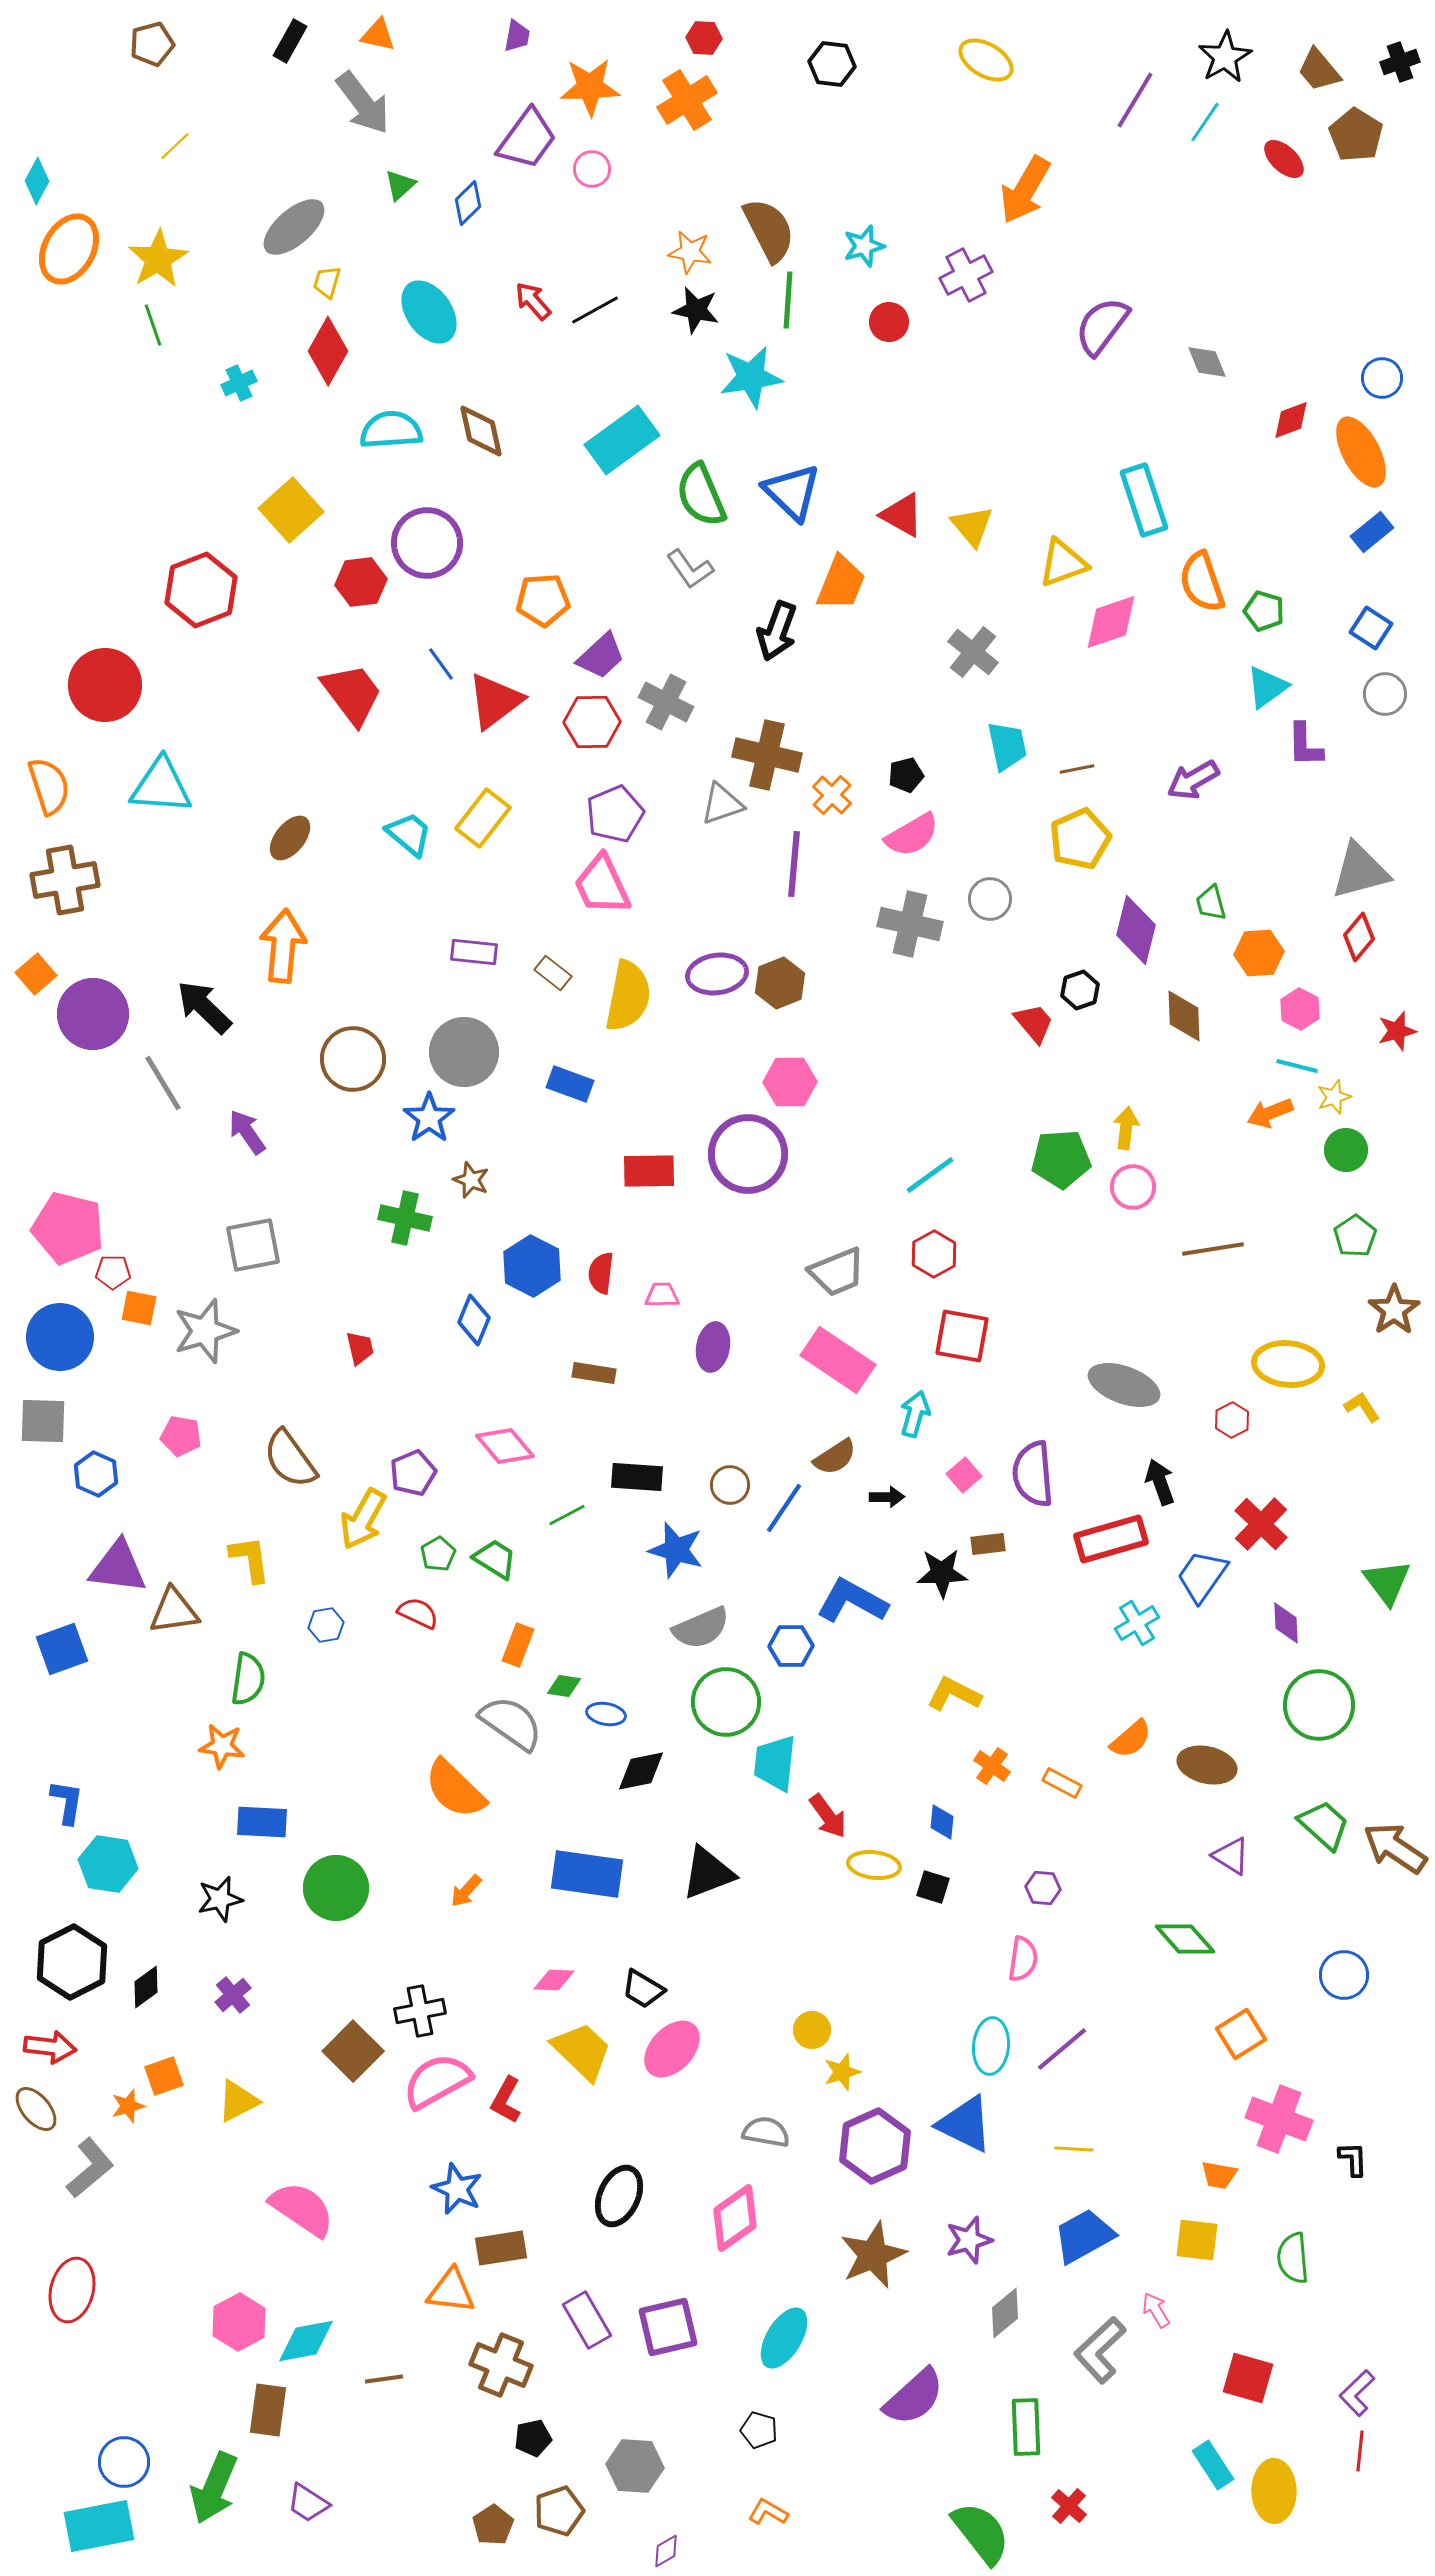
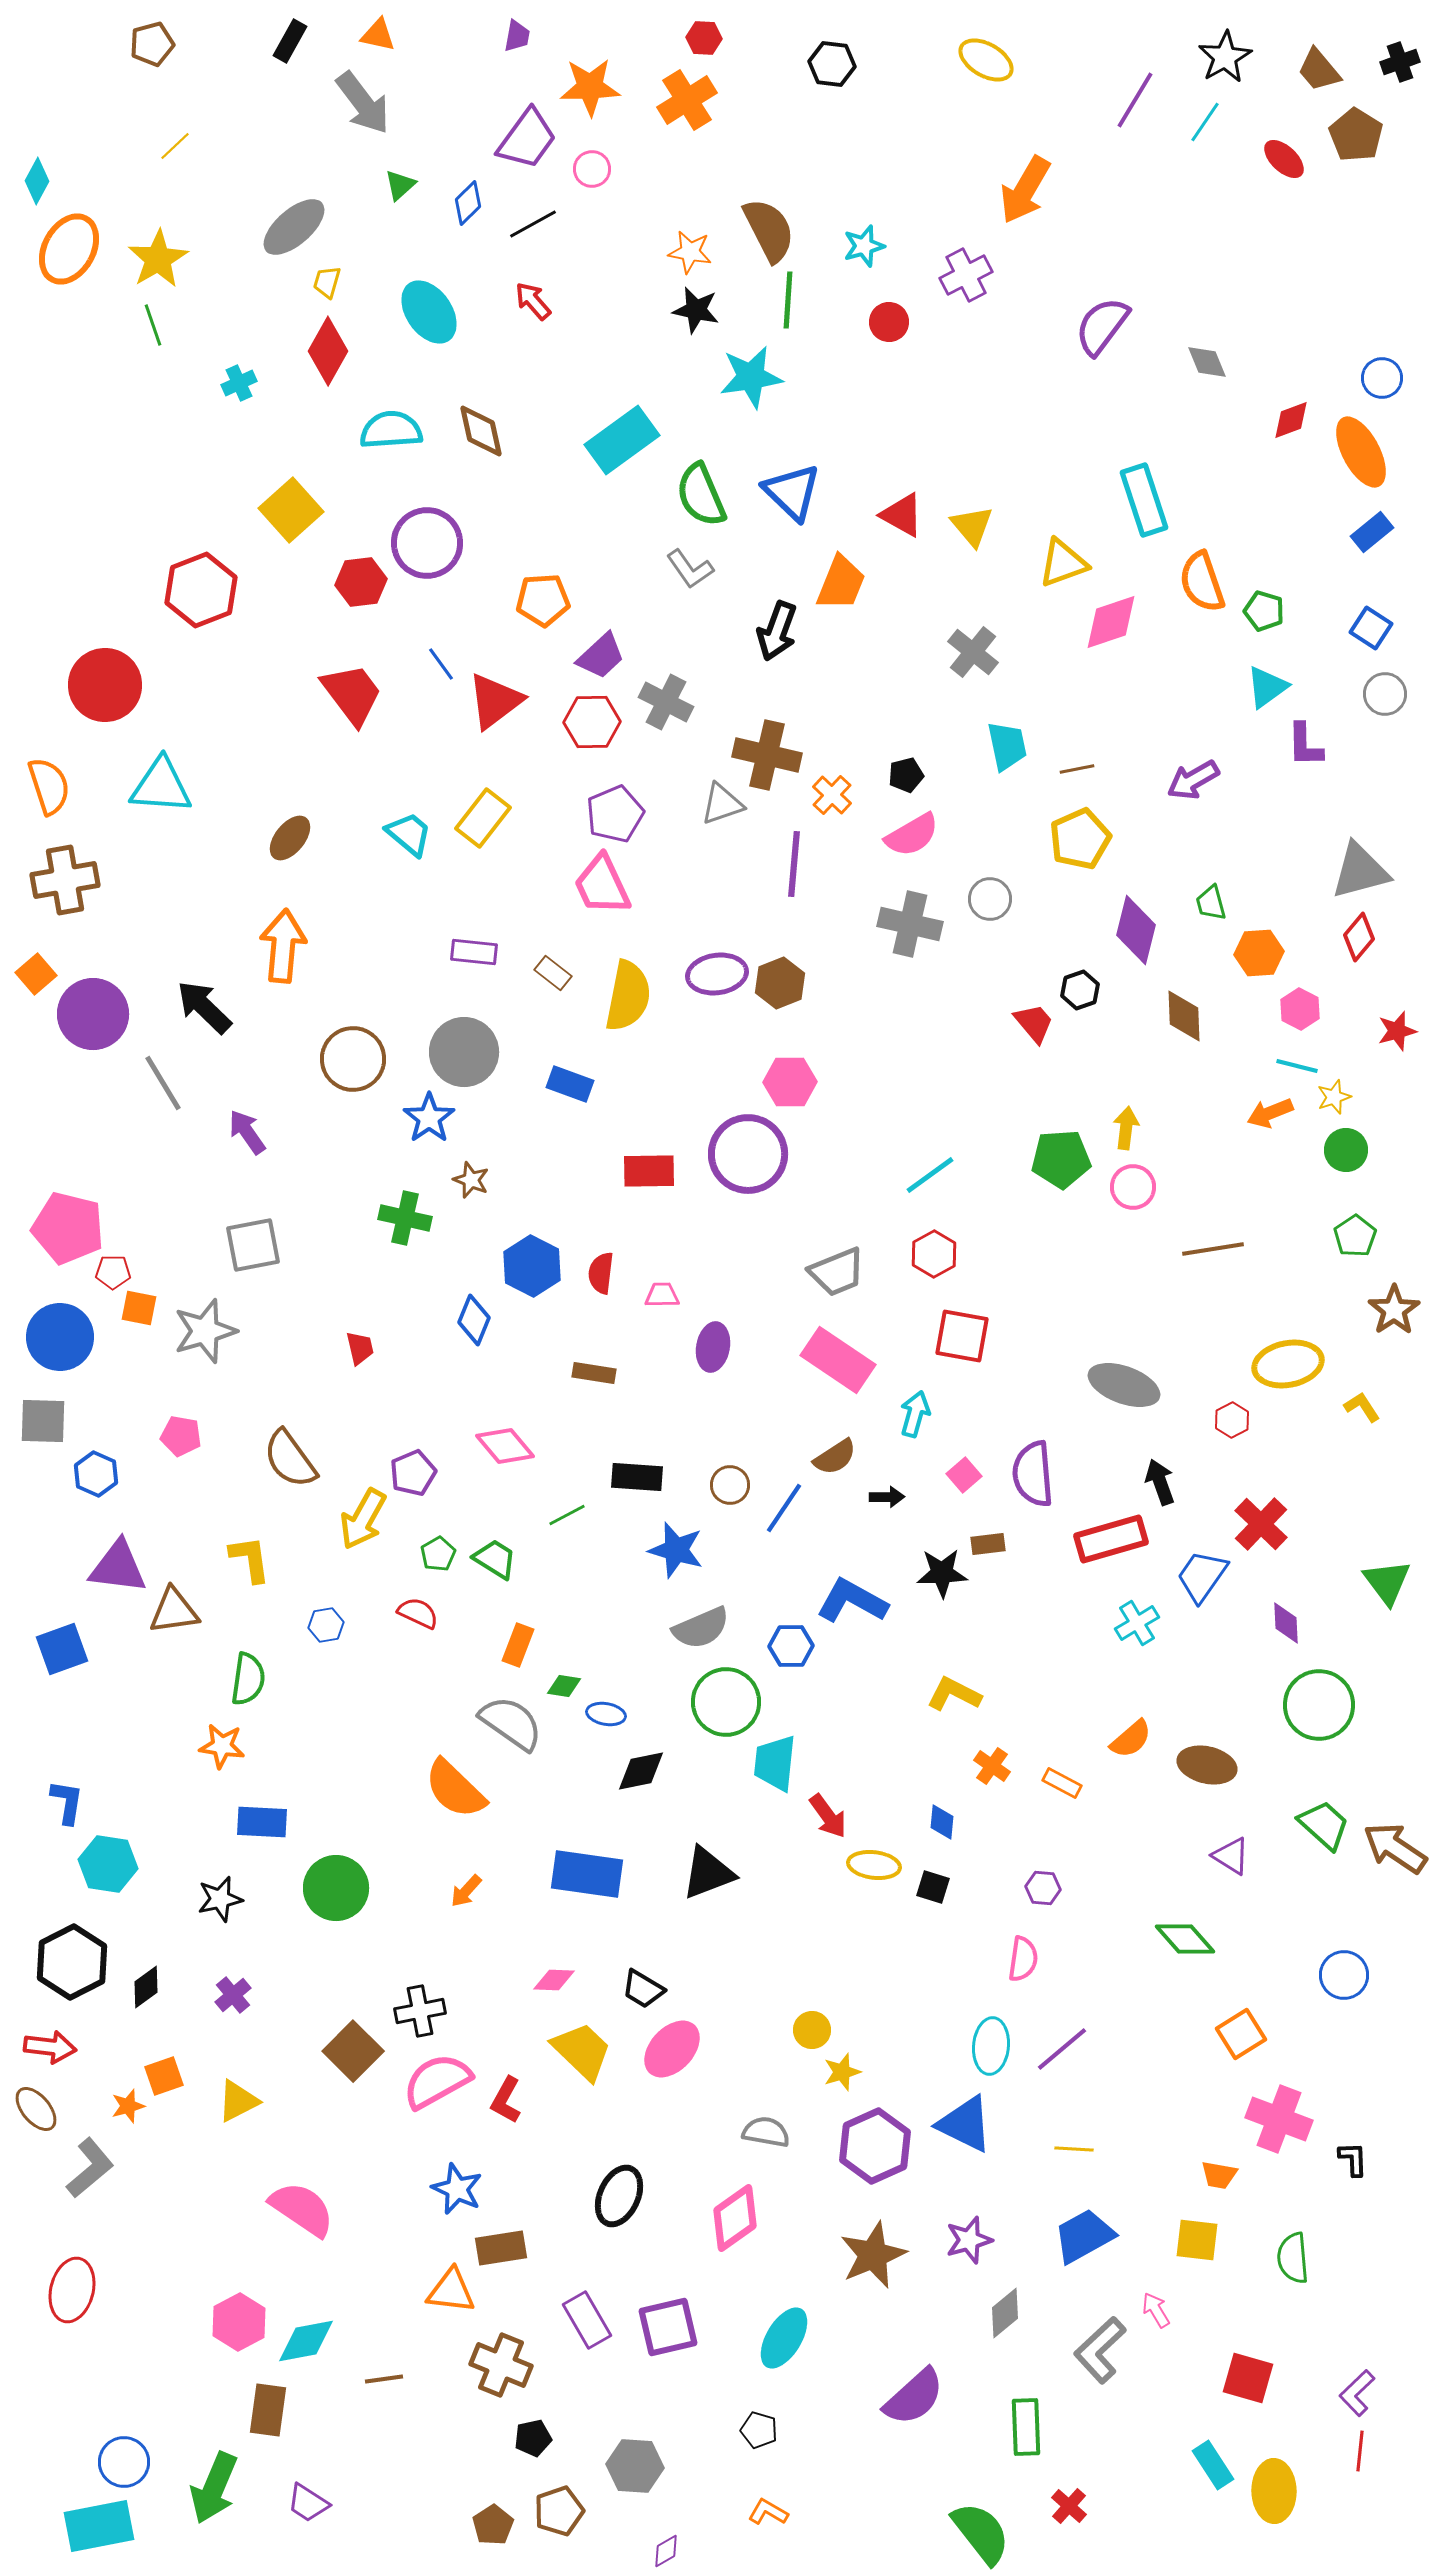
black line at (595, 310): moved 62 px left, 86 px up
yellow ellipse at (1288, 1364): rotated 16 degrees counterclockwise
